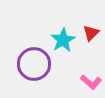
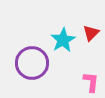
purple circle: moved 2 px left, 1 px up
pink L-shape: rotated 125 degrees counterclockwise
